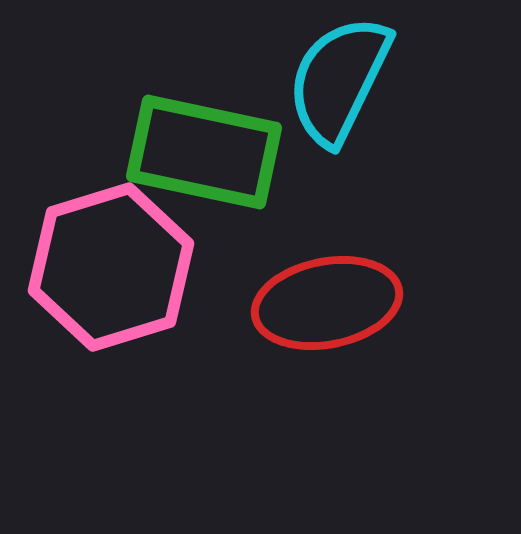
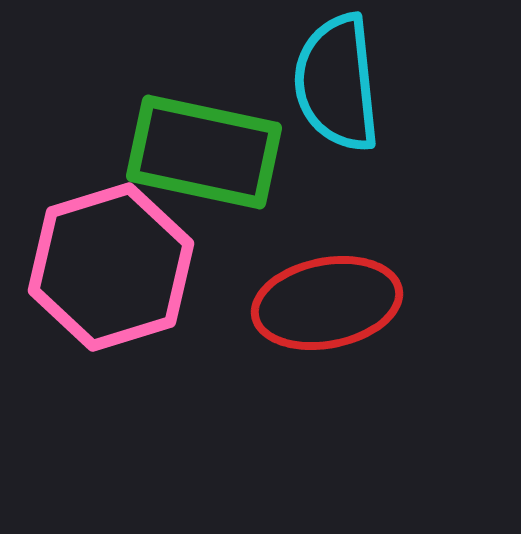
cyan semicircle: moved 2 px left, 3 px down; rotated 32 degrees counterclockwise
